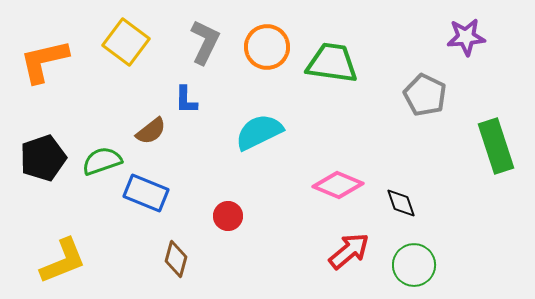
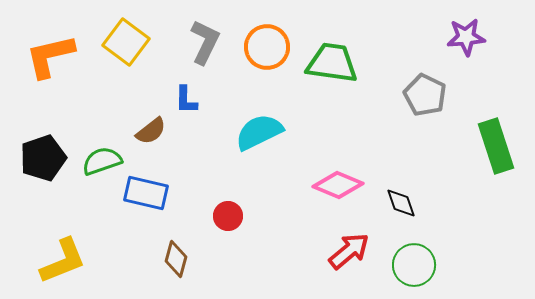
orange L-shape: moved 6 px right, 5 px up
blue rectangle: rotated 9 degrees counterclockwise
